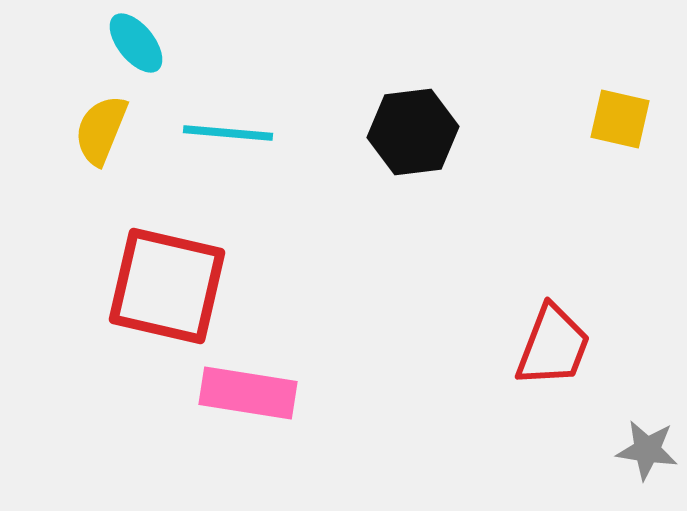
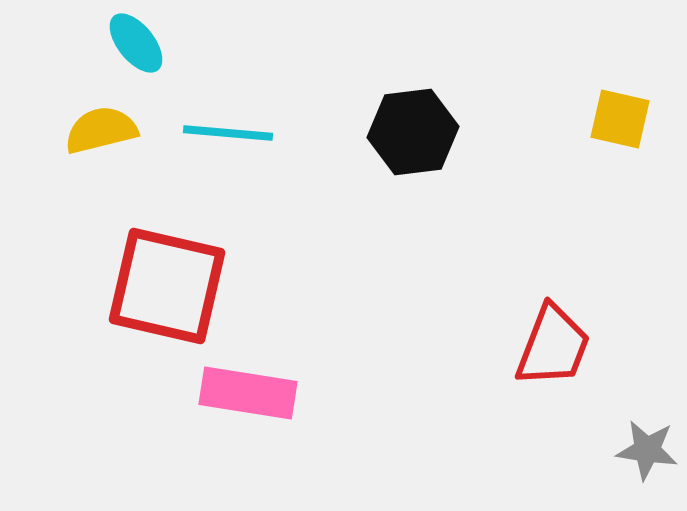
yellow semicircle: rotated 54 degrees clockwise
